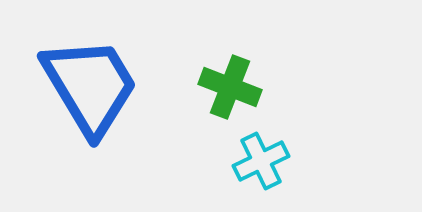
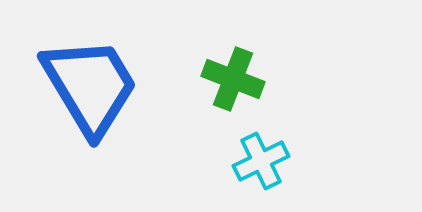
green cross: moved 3 px right, 8 px up
